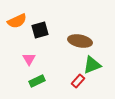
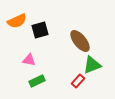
brown ellipse: rotated 40 degrees clockwise
pink triangle: moved 1 px down; rotated 48 degrees counterclockwise
